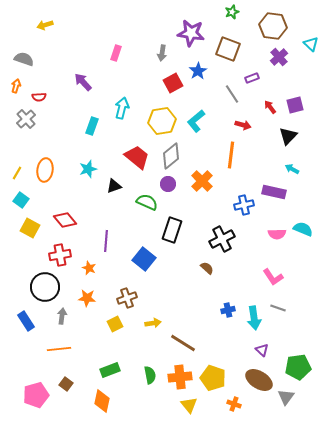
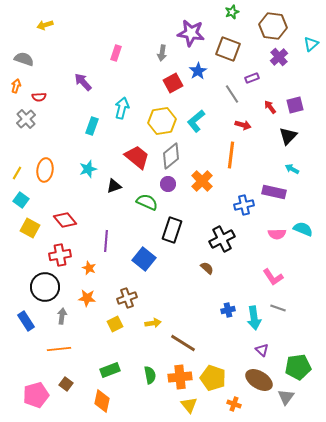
cyan triangle at (311, 44): rotated 35 degrees clockwise
